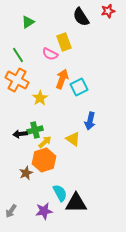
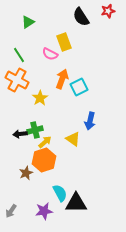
green line: moved 1 px right
